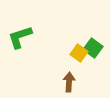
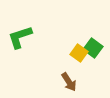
brown arrow: rotated 144 degrees clockwise
